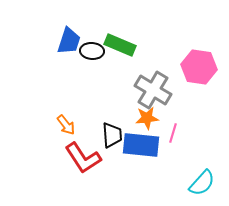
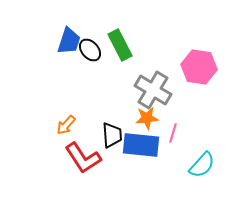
green rectangle: rotated 40 degrees clockwise
black ellipse: moved 2 px left, 1 px up; rotated 45 degrees clockwise
orange arrow: rotated 80 degrees clockwise
cyan semicircle: moved 18 px up
